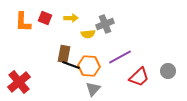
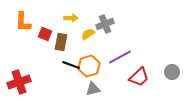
red square: moved 16 px down
yellow semicircle: rotated 152 degrees clockwise
brown rectangle: moved 3 px left, 12 px up
orange hexagon: rotated 20 degrees counterclockwise
gray circle: moved 4 px right, 1 px down
red cross: rotated 20 degrees clockwise
gray triangle: rotated 35 degrees clockwise
